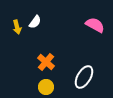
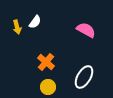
pink semicircle: moved 9 px left, 5 px down
yellow circle: moved 2 px right
